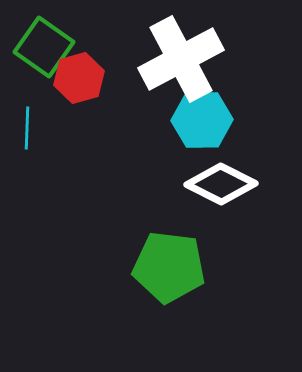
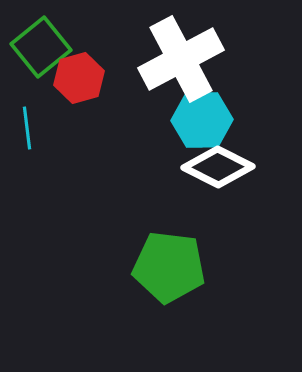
green square: moved 3 px left; rotated 16 degrees clockwise
cyan line: rotated 9 degrees counterclockwise
white diamond: moved 3 px left, 17 px up
